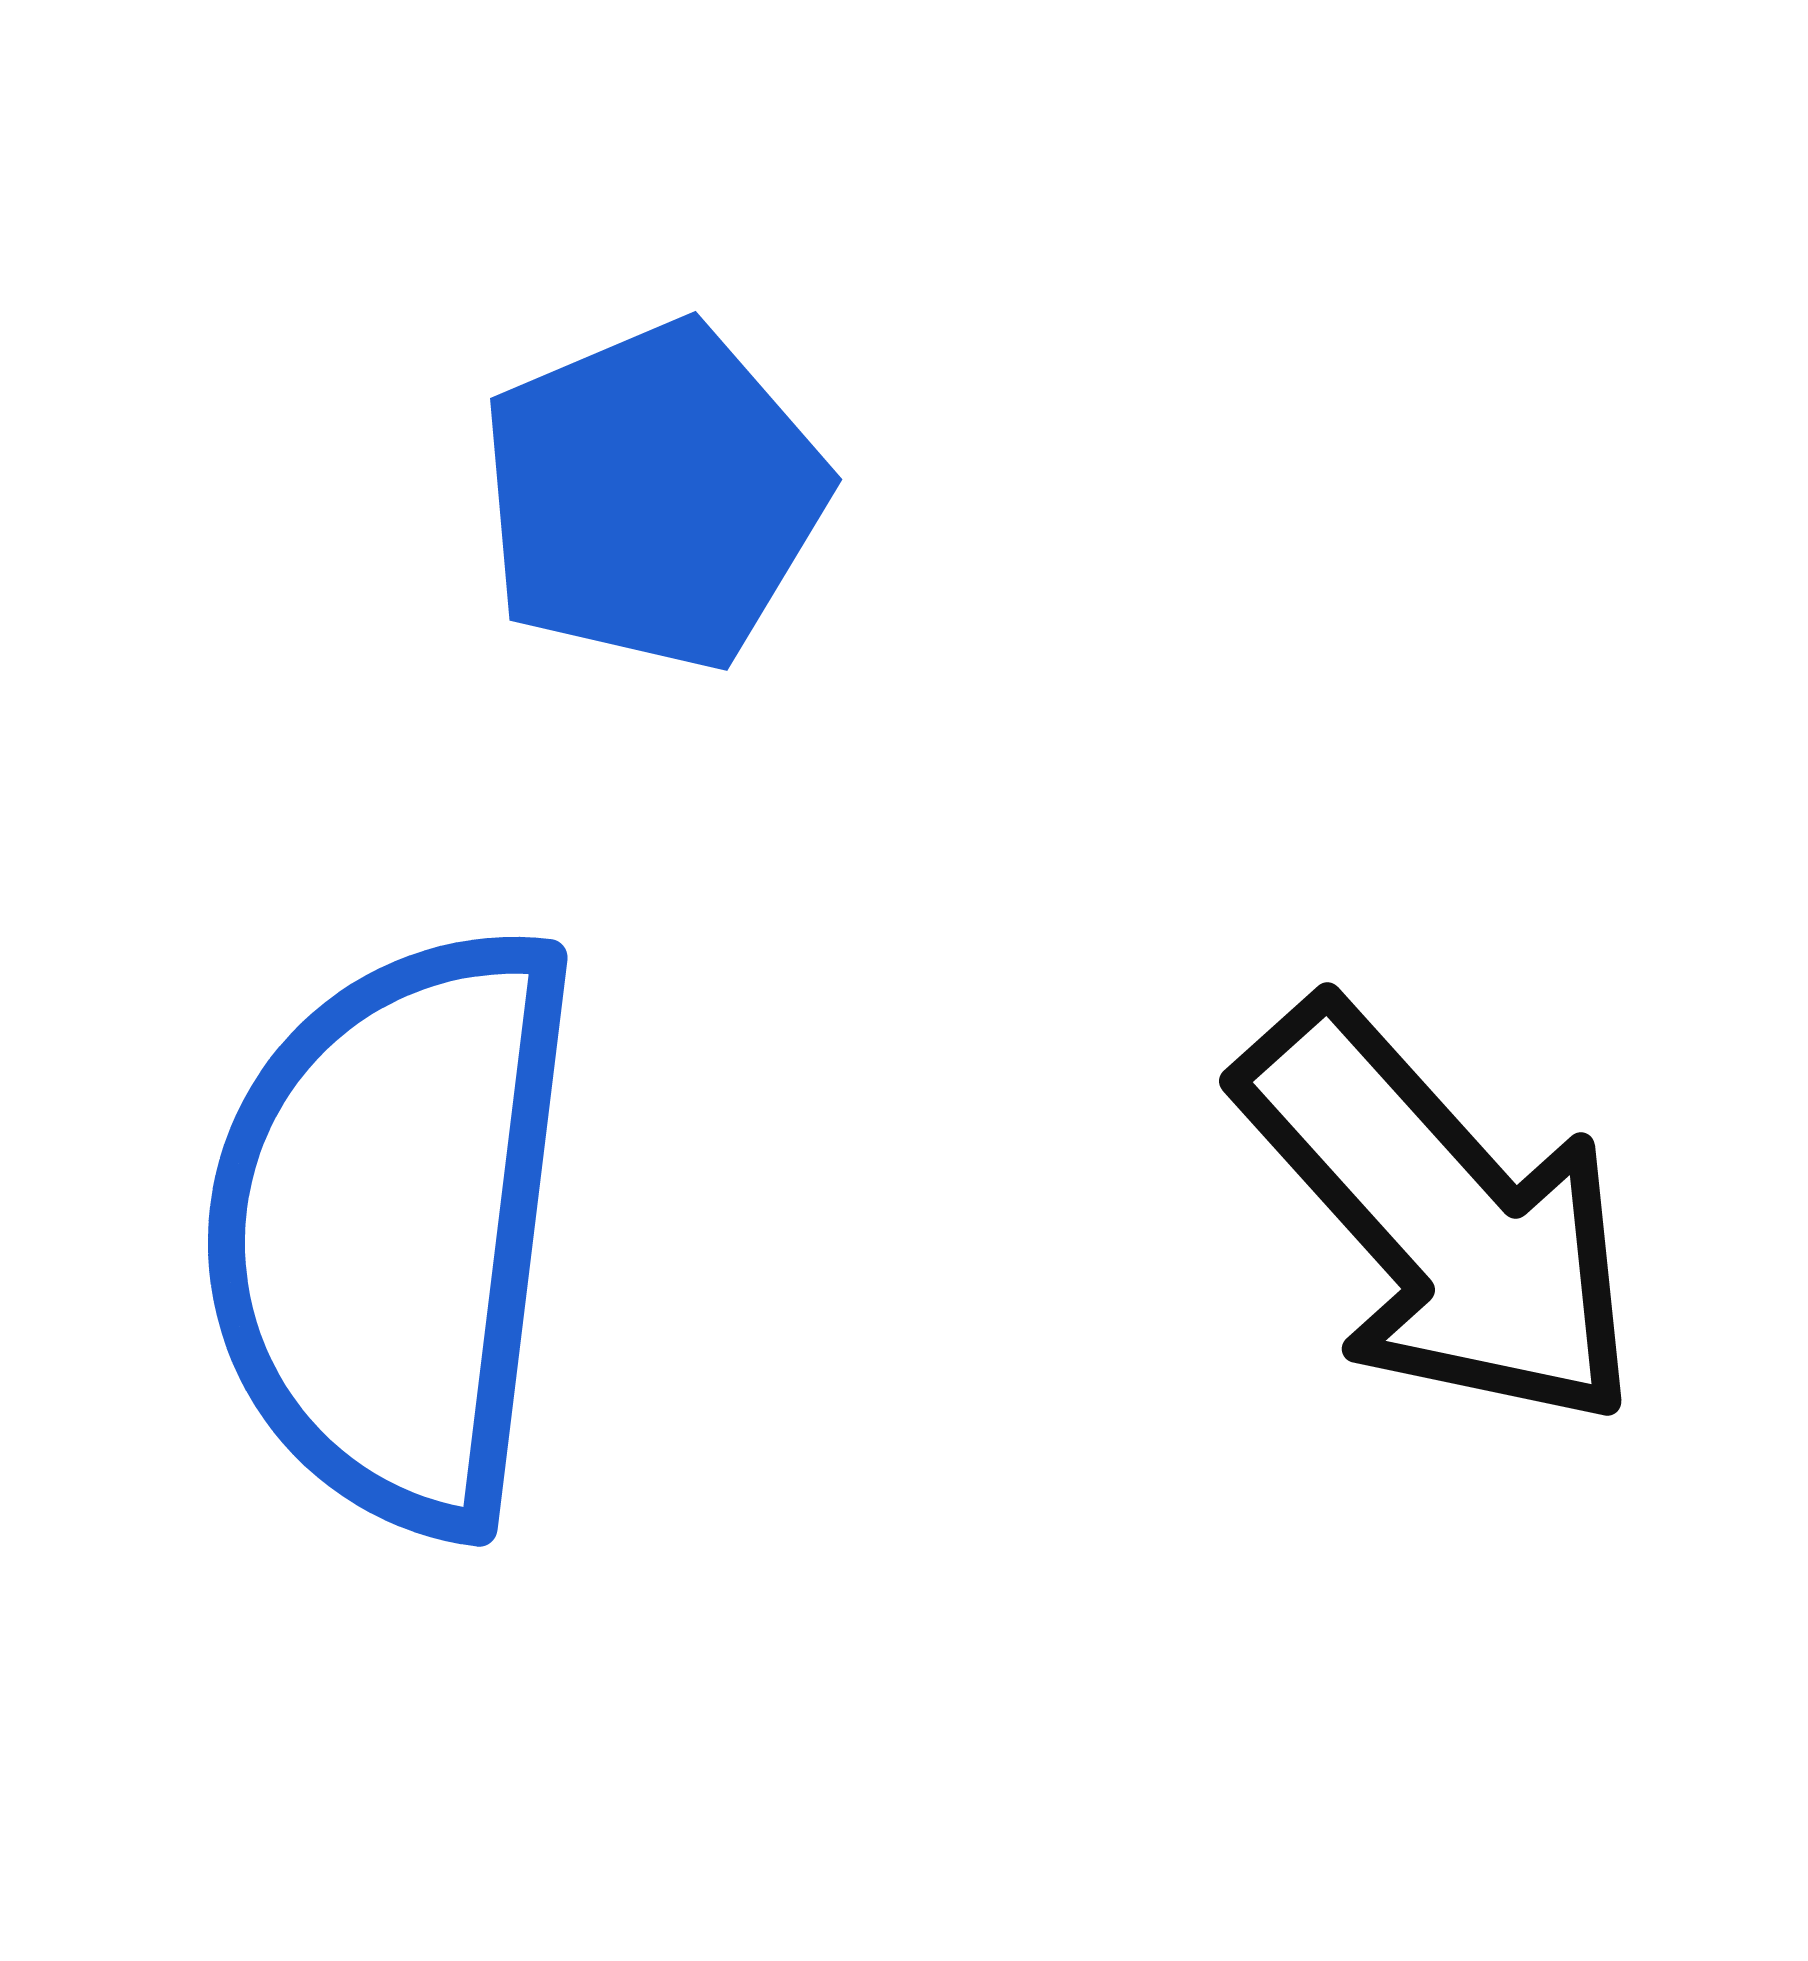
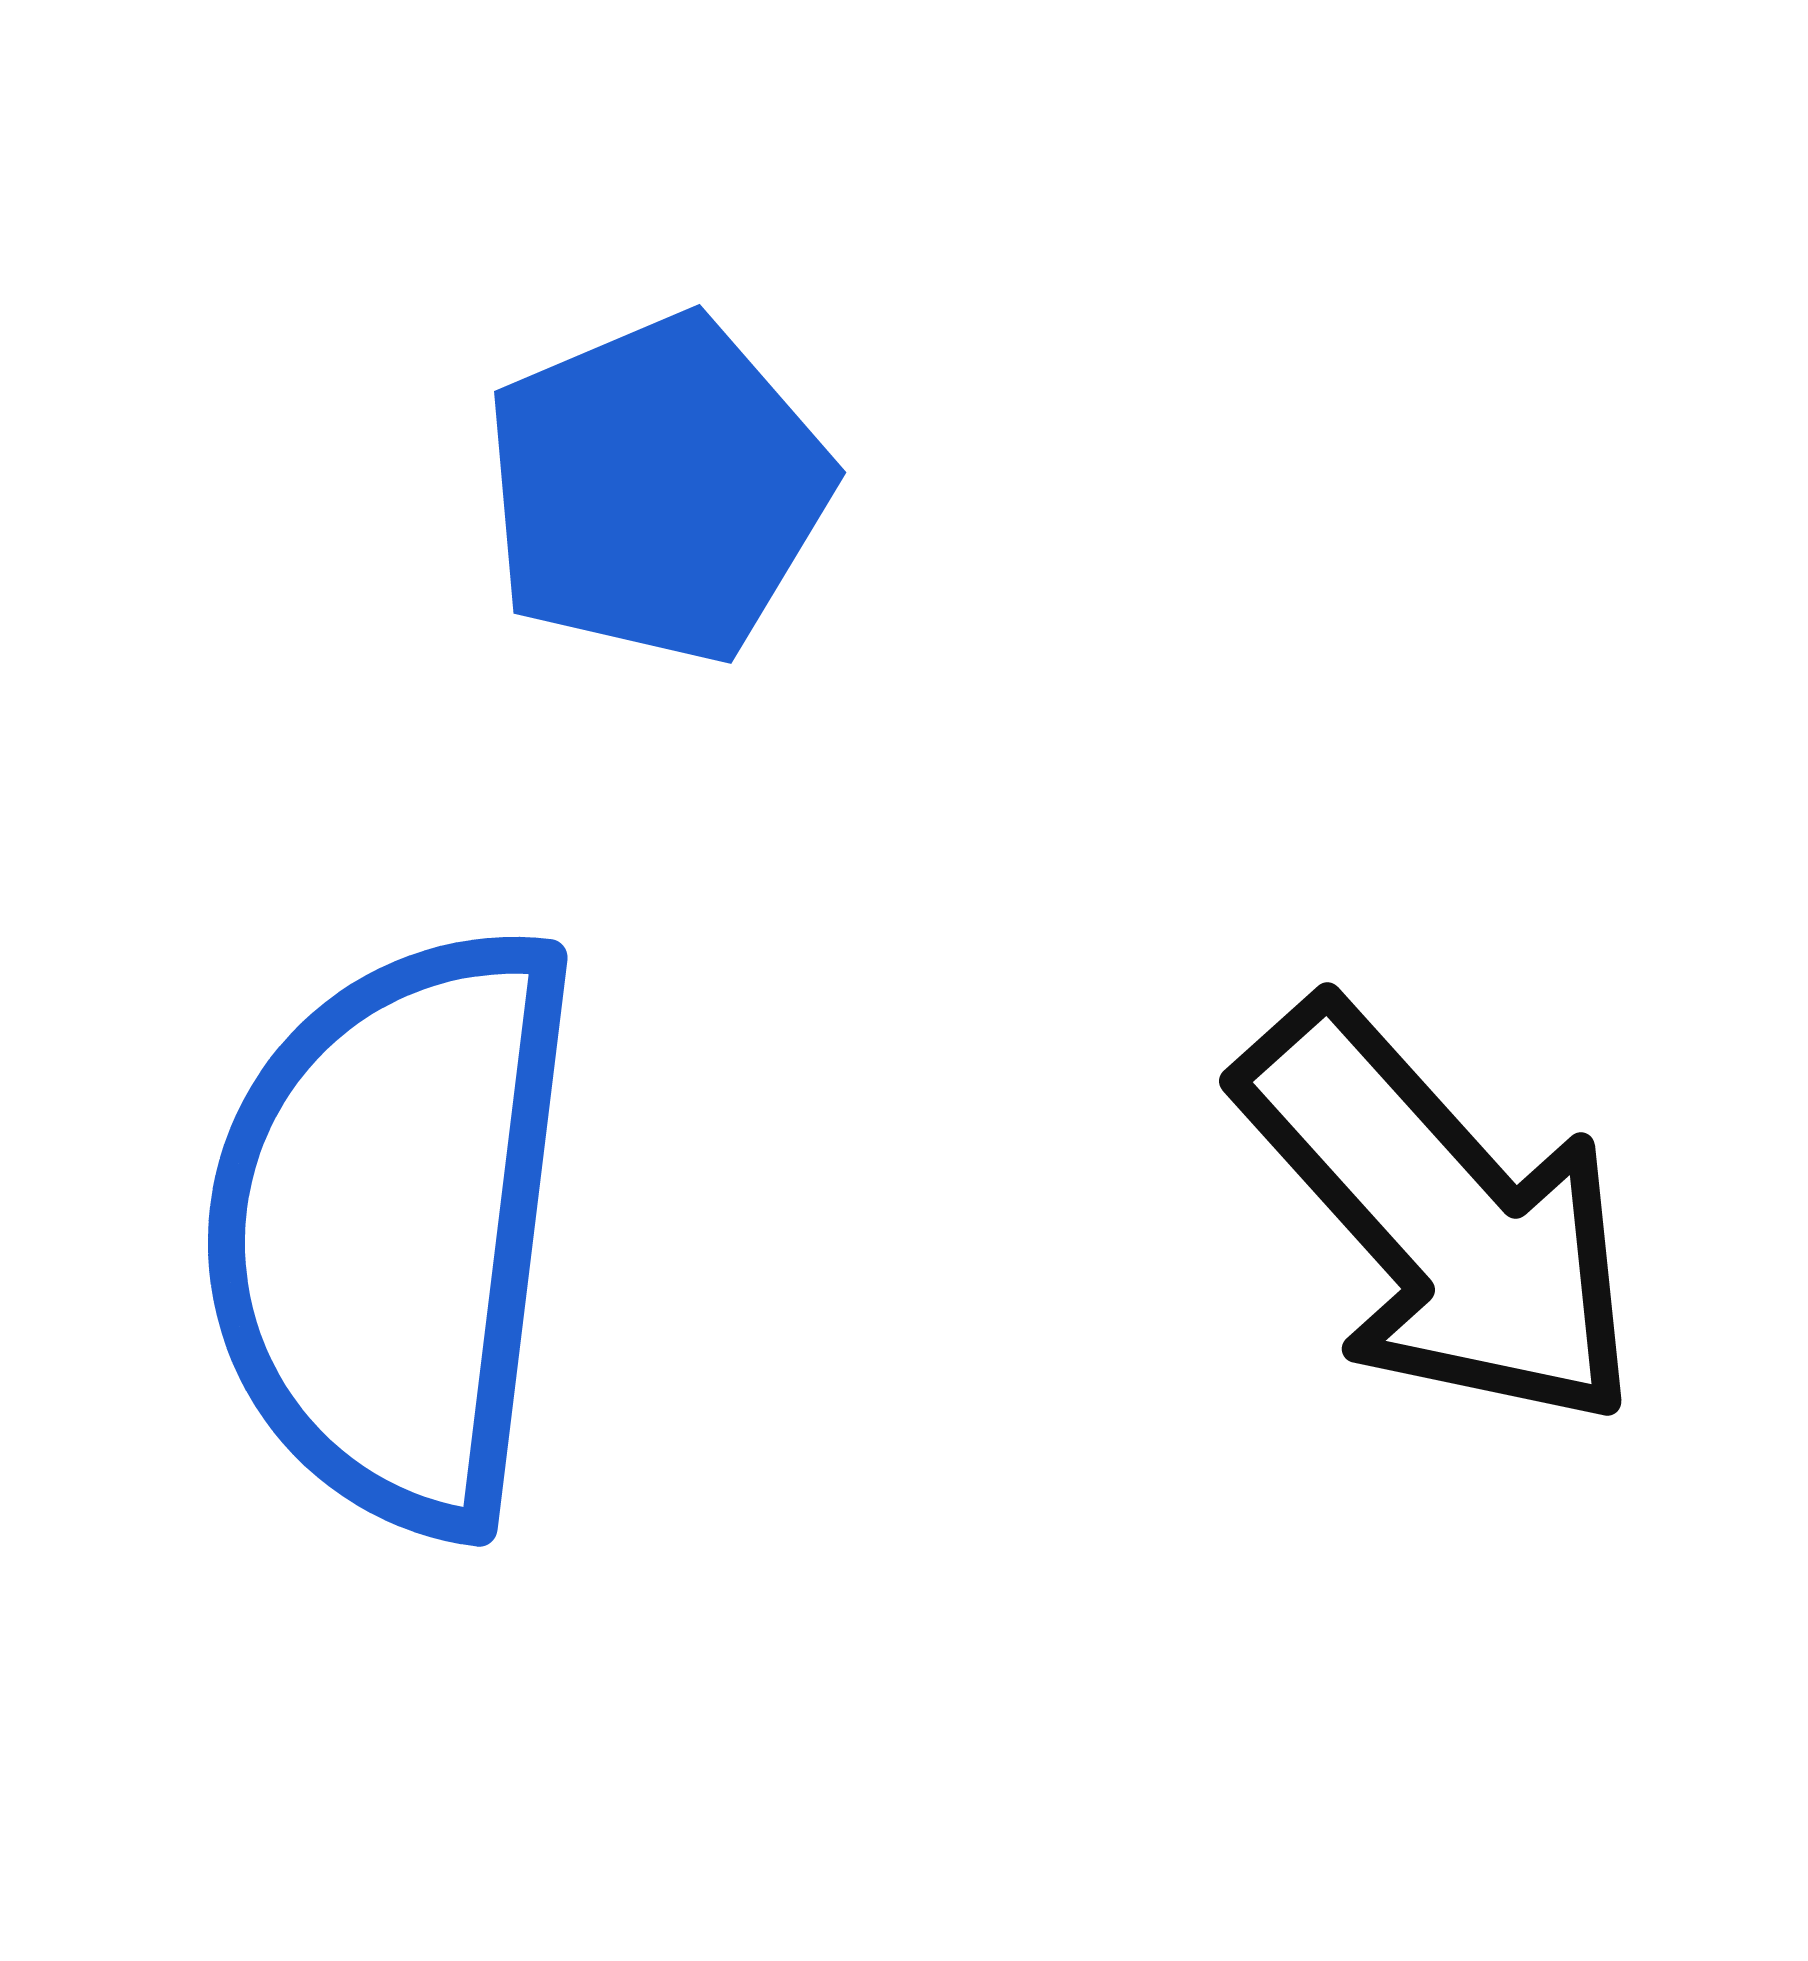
blue pentagon: moved 4 px right, 7 px up
